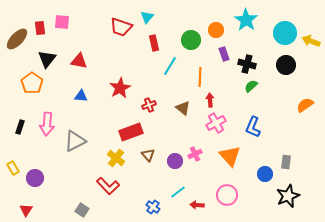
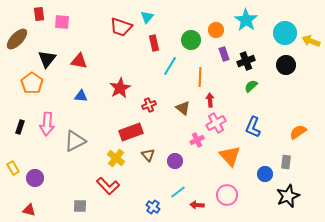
red rectangle at (40, 28): moved 1 px left, 14 px up
black cross at (247, 64): moved 1 px left, 3 px up; rotated 36 degrees counterclockwise
orange semicircle at (305, 105): moved 7 px left, 27 px down
pink cross at (195, 154): moved 2 px right, 14 px up
red triangle at (26, 210): moved 3 px right; rotated 48 degrees counterclockwise
gray square at (82, 210): moved 2 px left, 4 px up; rotated 32 degrees counterclockwise
